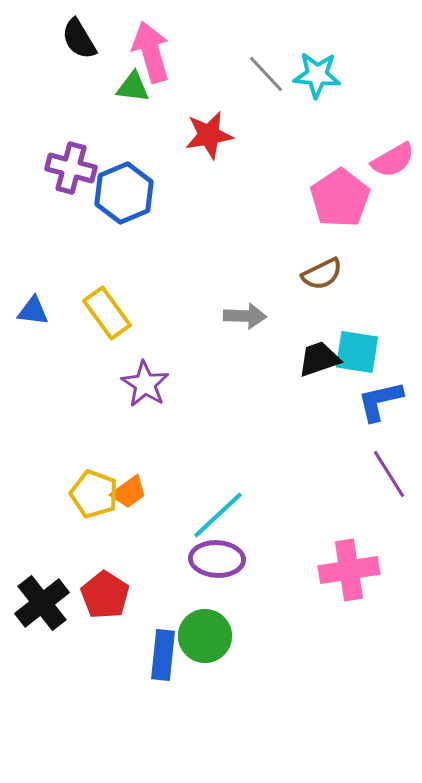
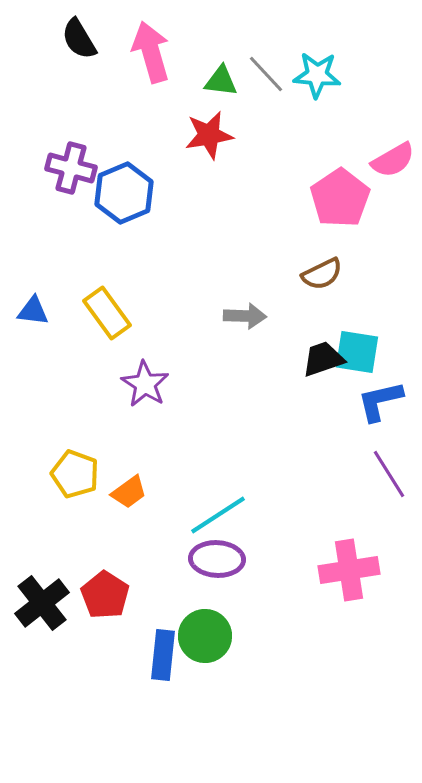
green triangle: moved 88 px right, 6 px up
black trapezoid: moved 4 px right
yellow pentagon: moved 19 px left, 20 px up
cyan line: rotated 10 degrees clockwise
